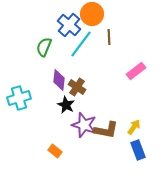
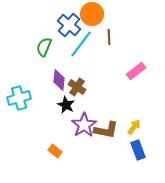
purple star: rotated 20 degrees clockwise
